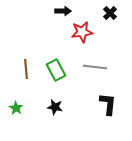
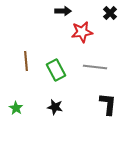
brown line: moved 8 px up
